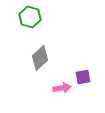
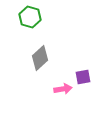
pink arrow: moved 1 px right, 1 px down
